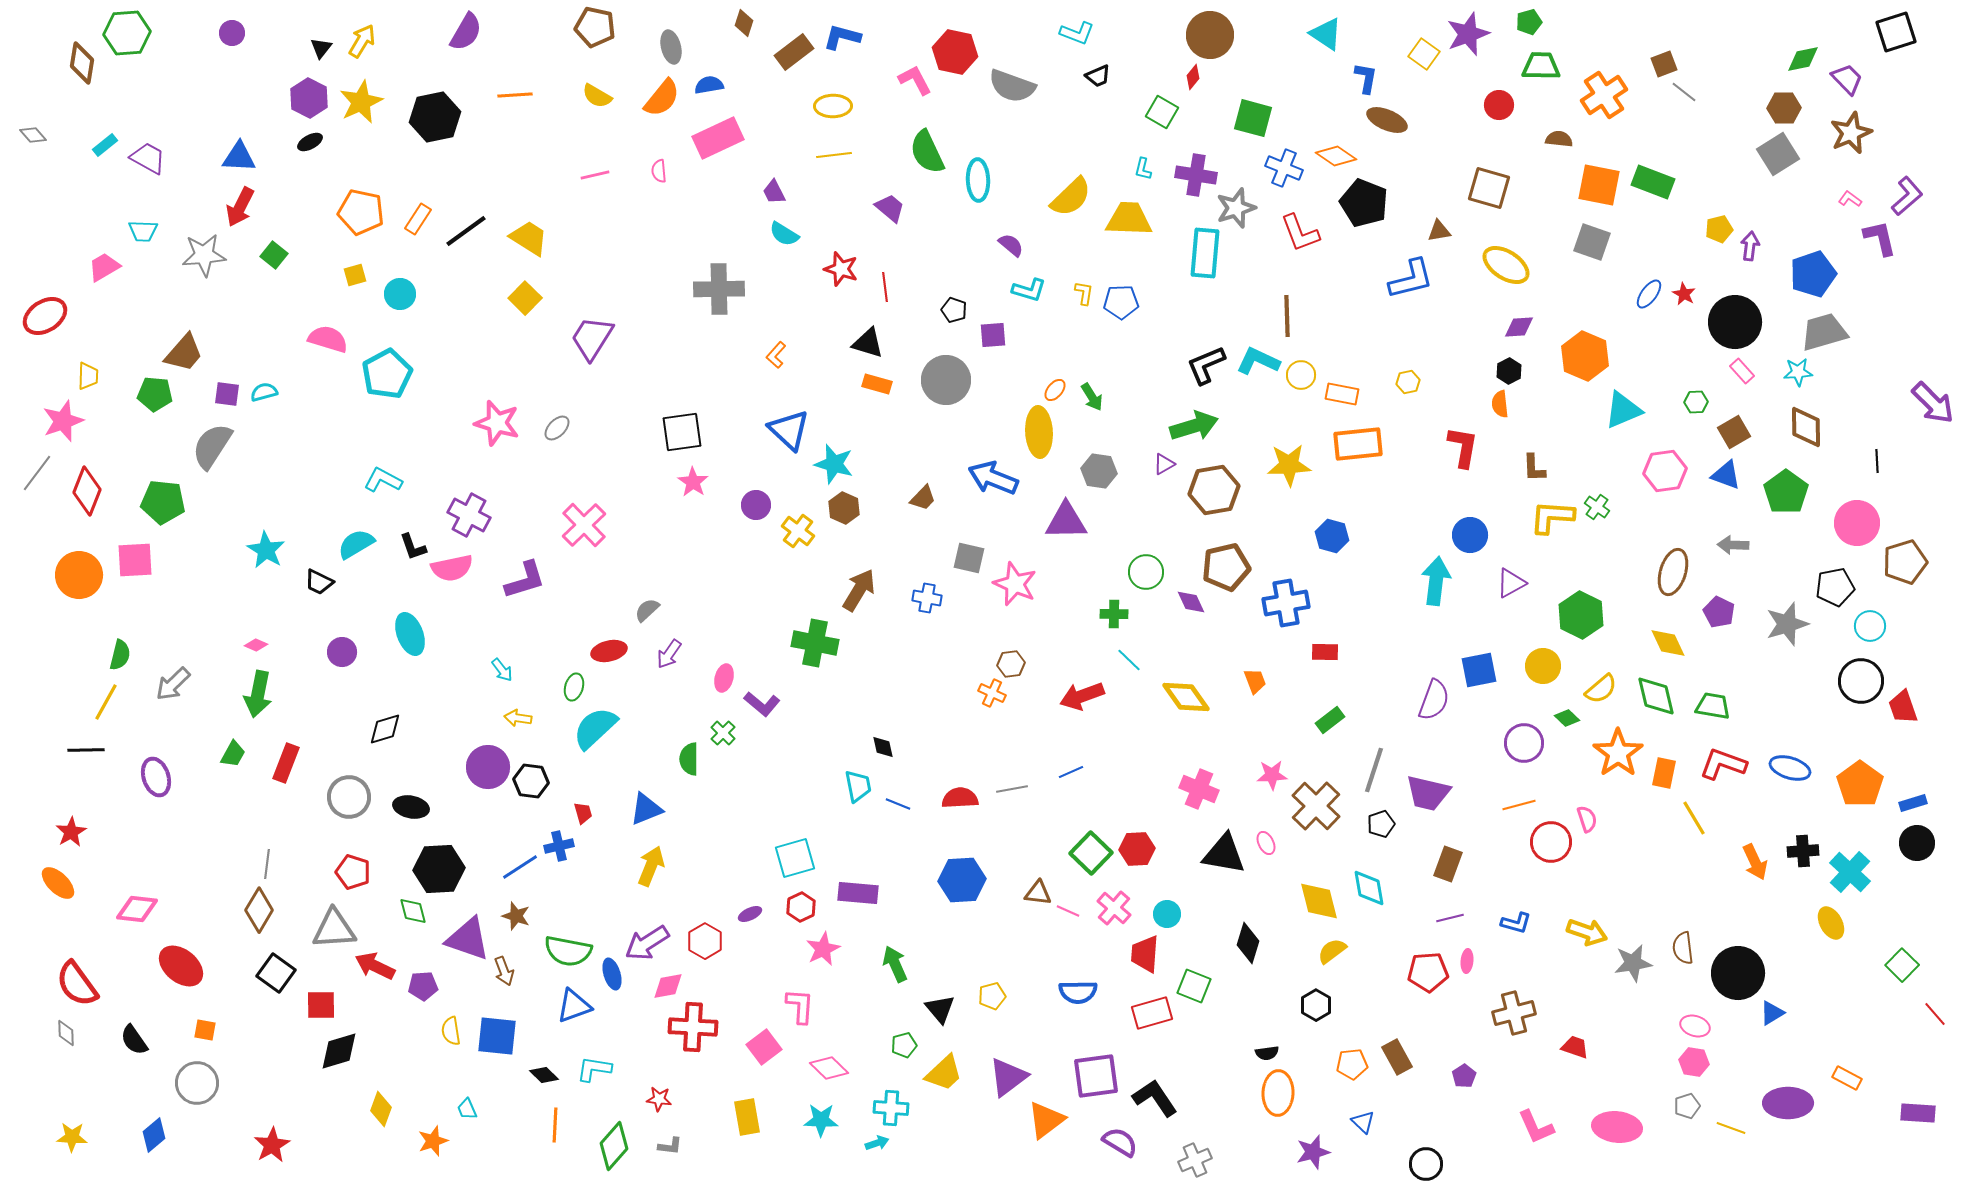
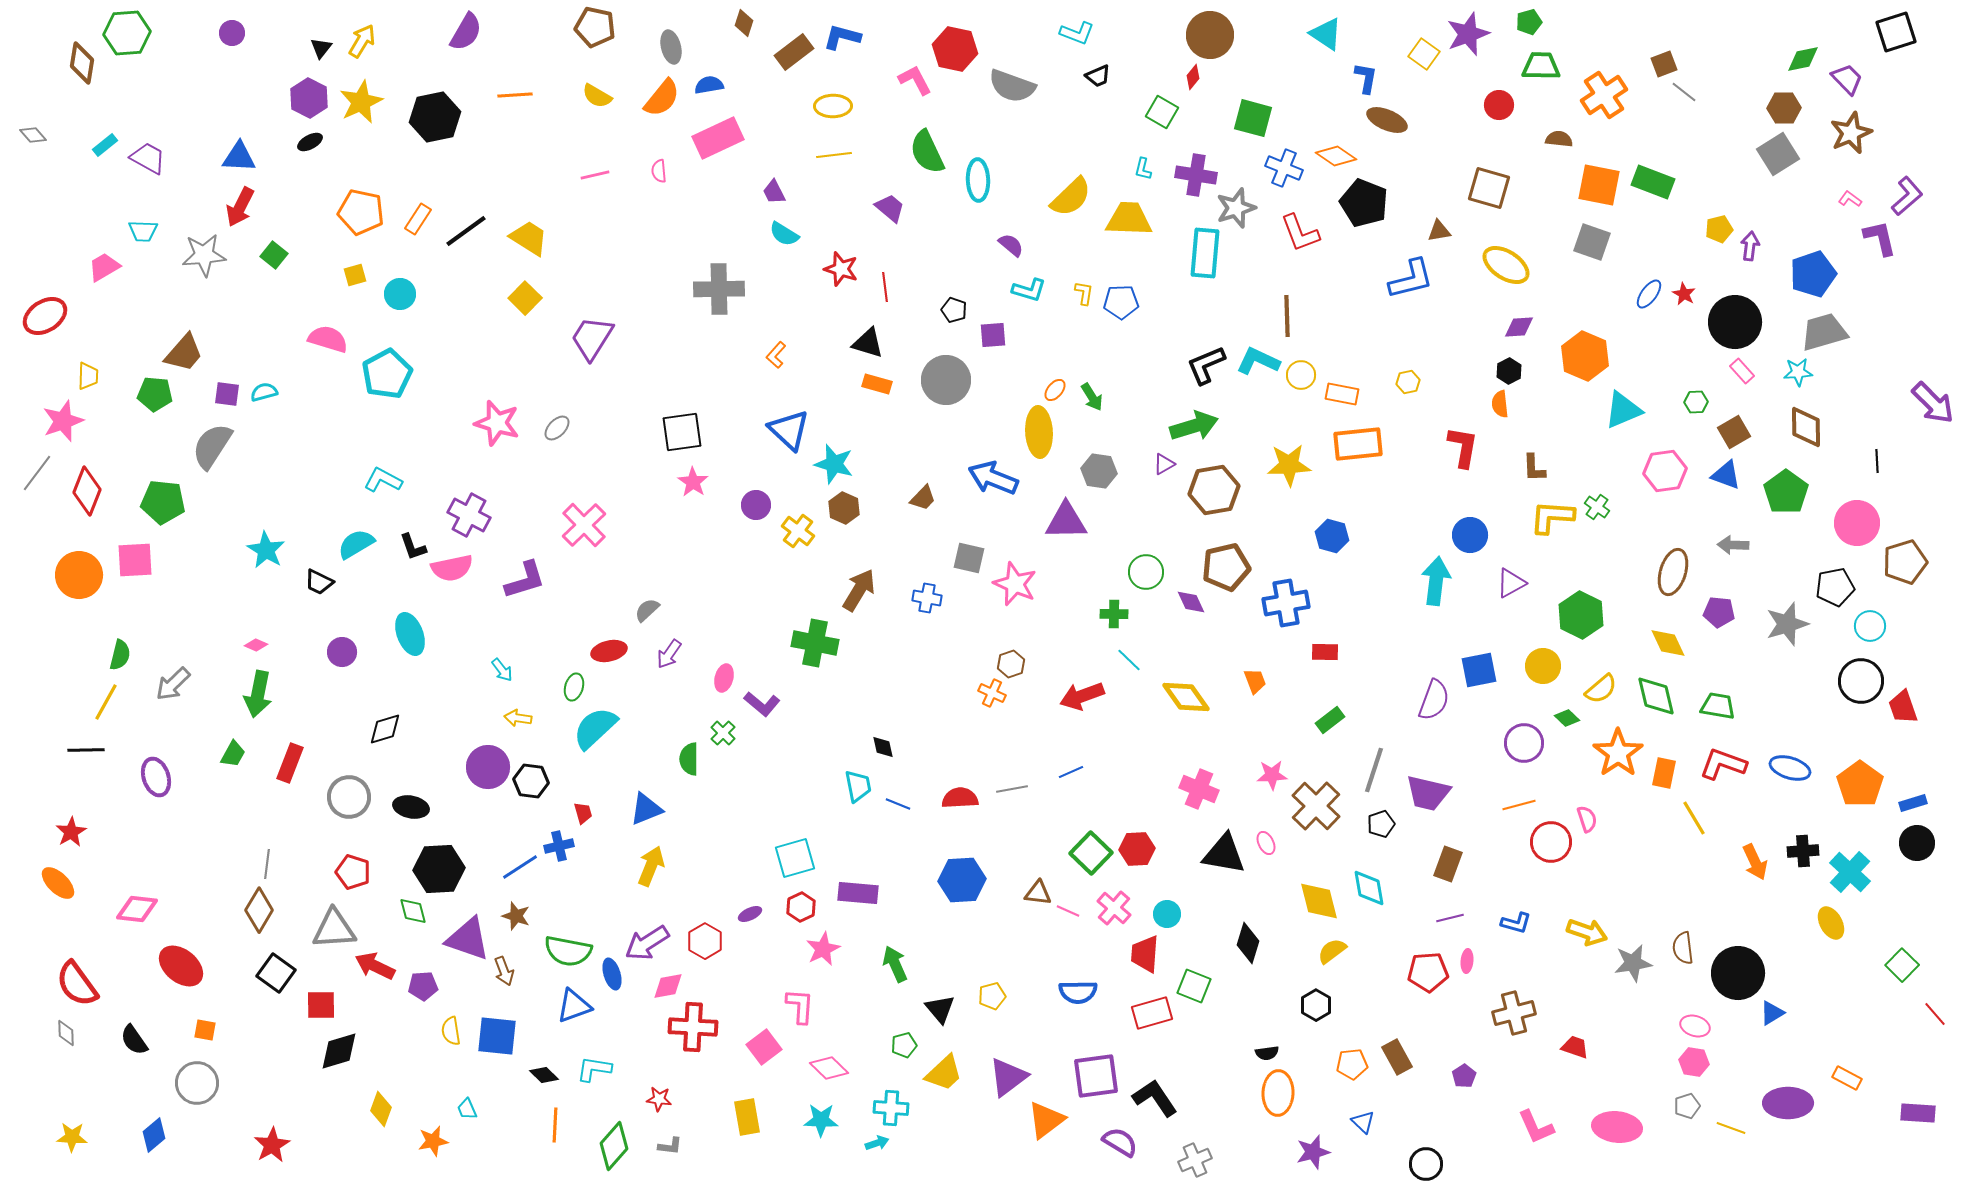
red hexagon at (955, 52): moved 3 px up
purple pentagon at (1719, 612): rotated 20 degrees counterclockwise
brown hexagon at (1011, 664): rotated 12 degrees counterclockwise
green trapezoid at (1713, 706): moved 5 px right
red rectangle at (286, 763): moved 4 px right
orange star at (433, 1141): rotated 8 degrees clockwise
